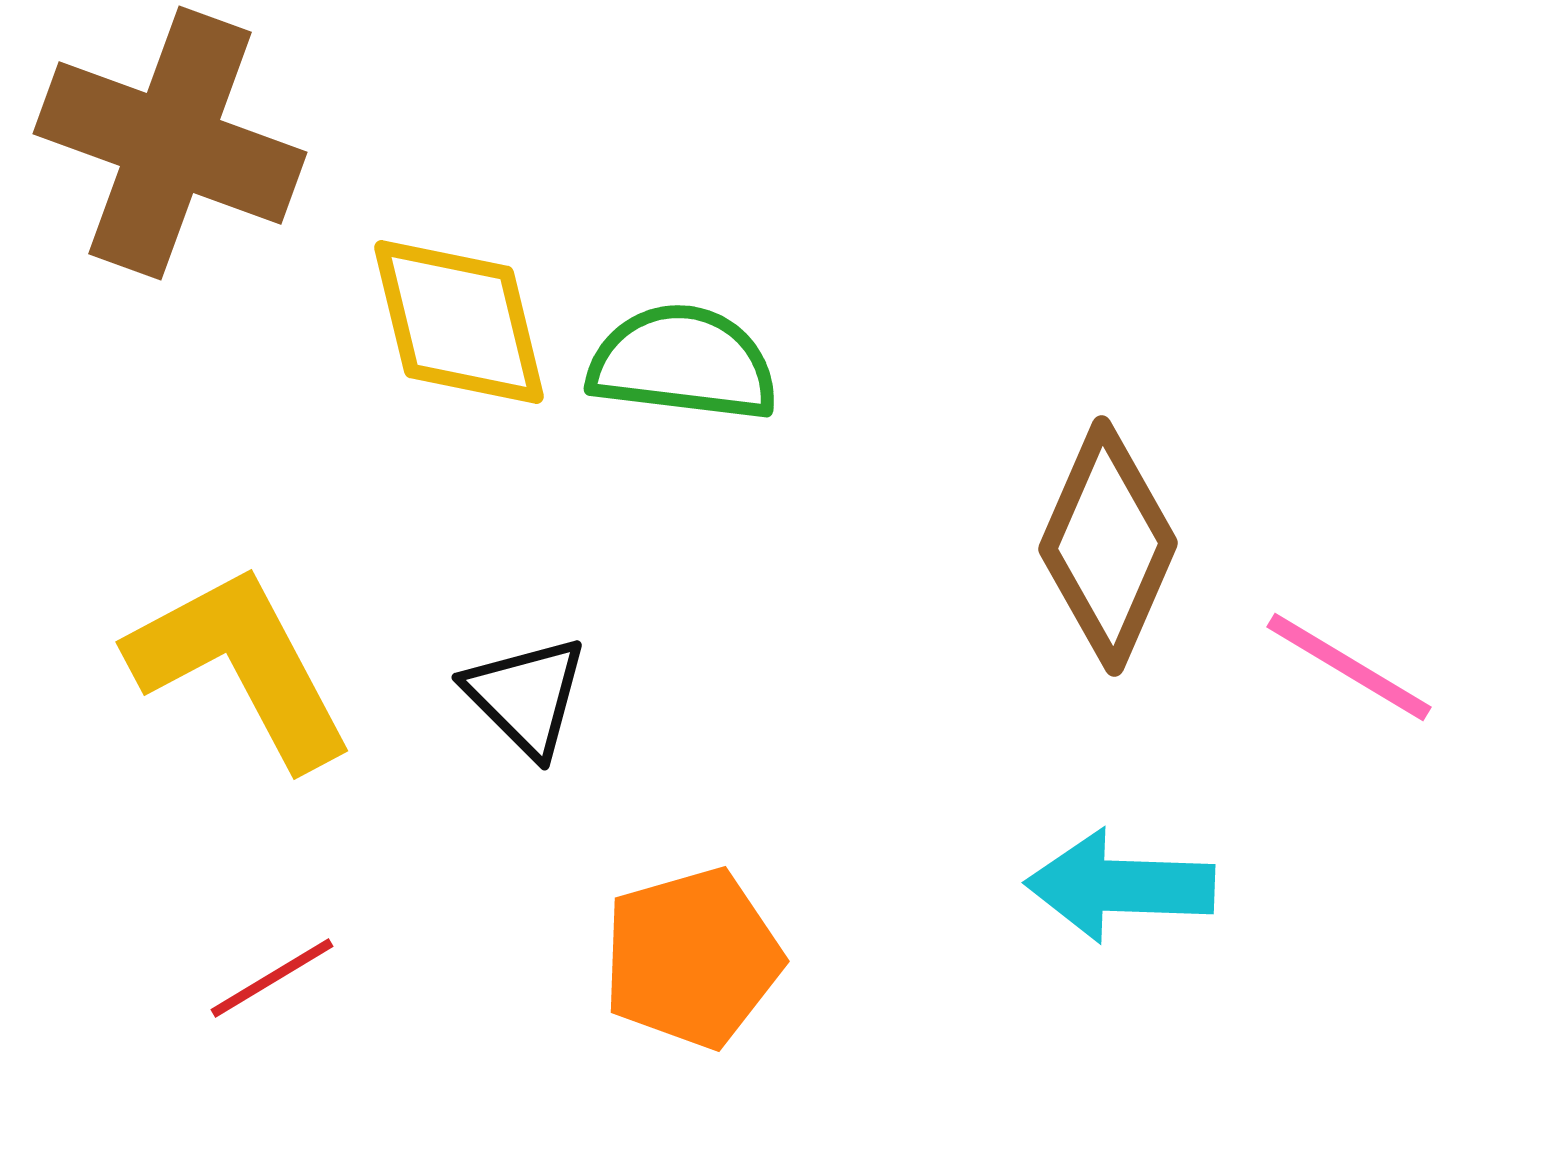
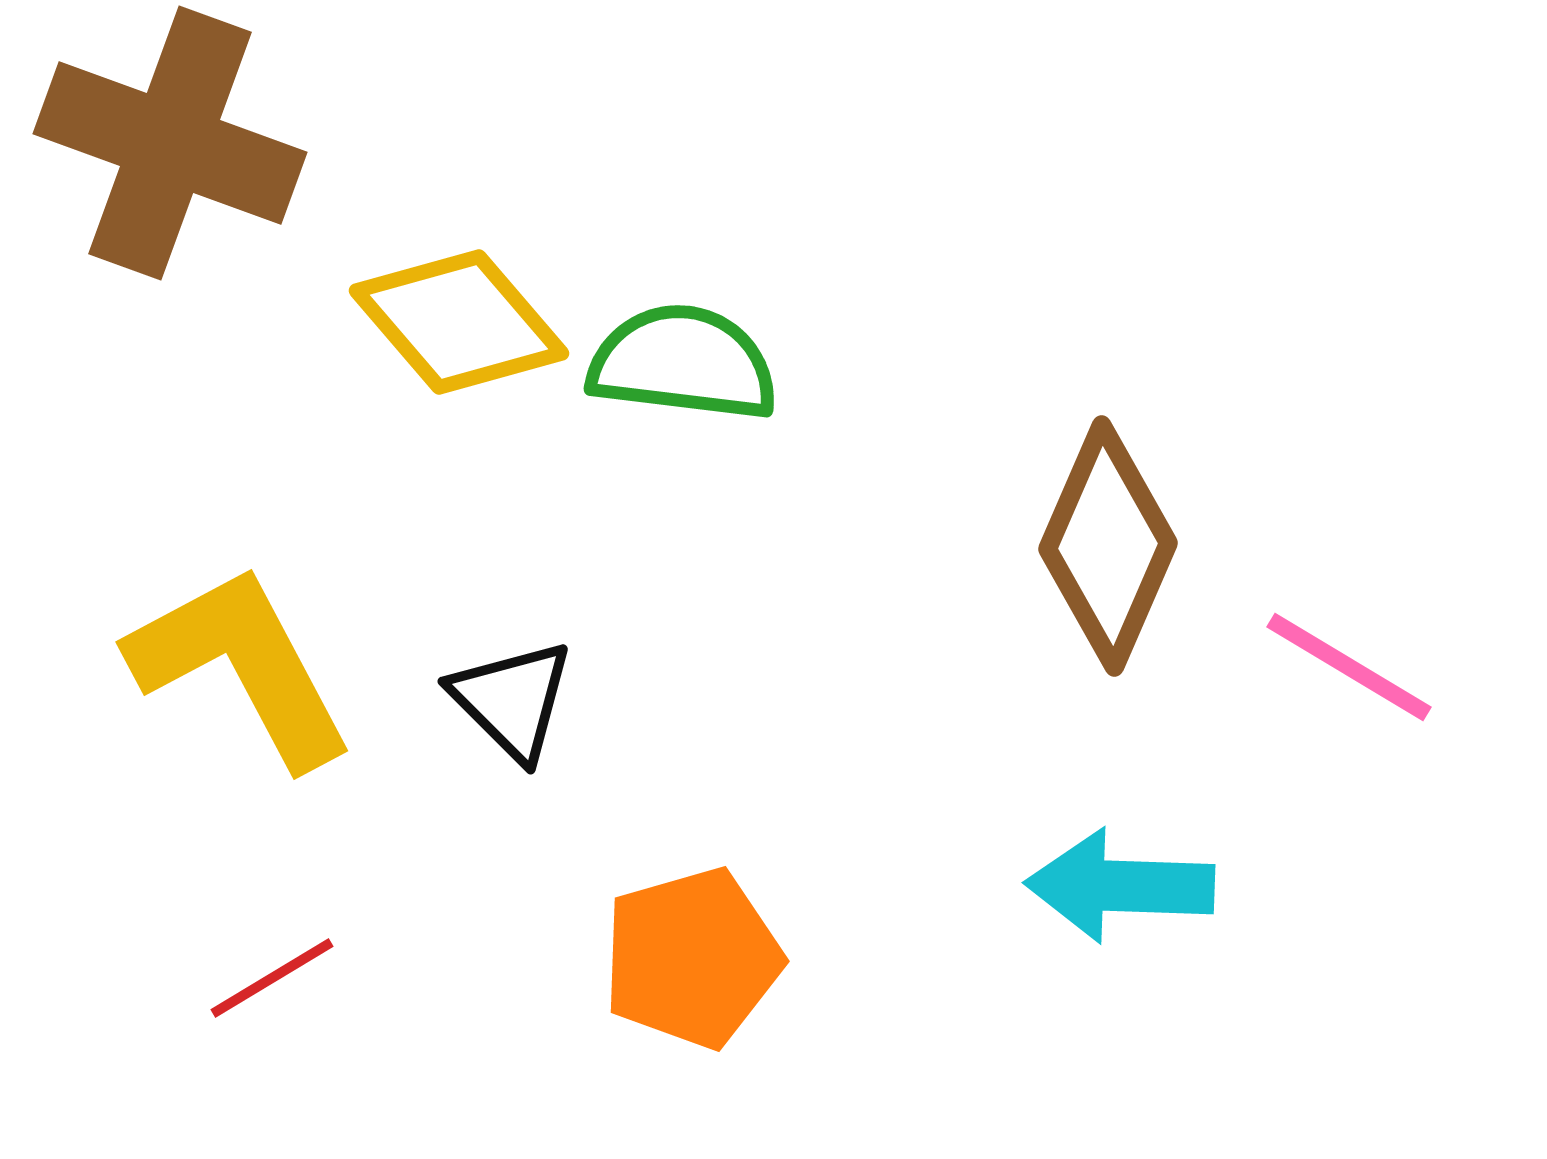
yellow diamond: rotated 27 degrees counterclockwise
black triangle: moved 14 px left, 4 px down
